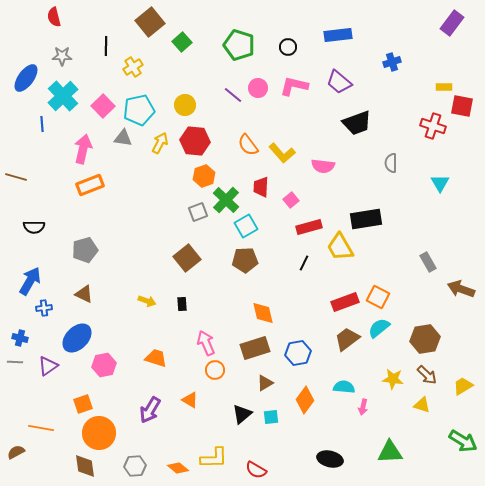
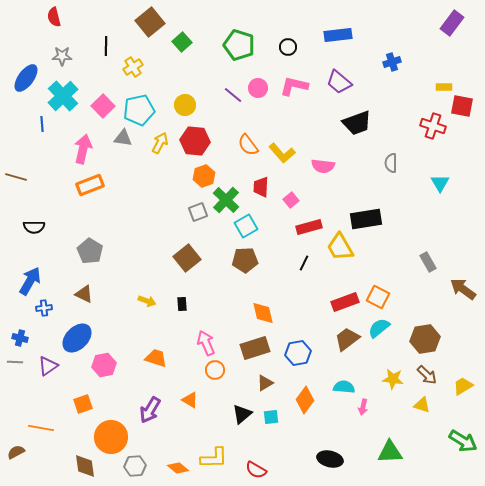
gray pentagon at (85, 250): moved 5 px right, 1 px down; rotated 25 degrees counterclockwise
brown arrow at (461, 289): moved 2 px right; rotated 16 degrees clockwise
orange circle at (99, 433): moved 12 px right, 4 px down
